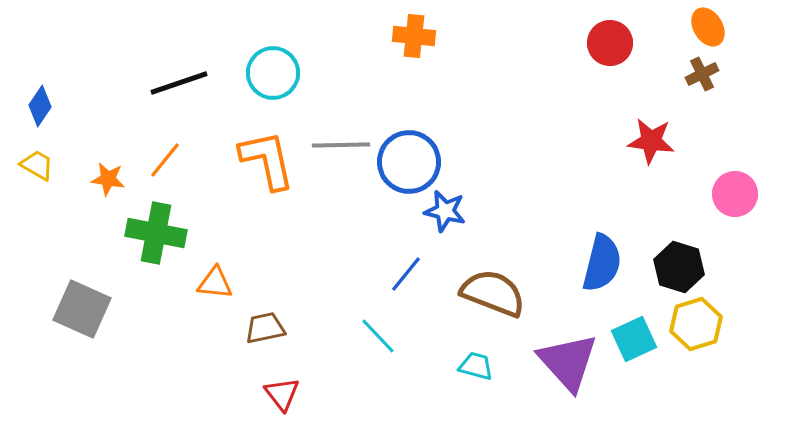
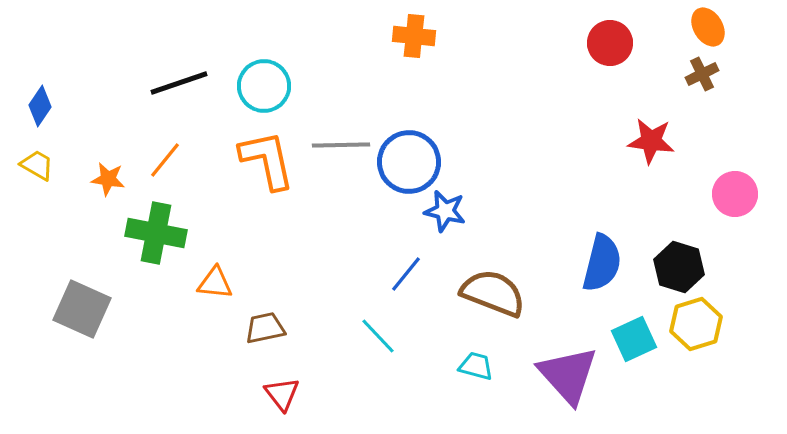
cyan circle: moved 9 px left, 13 px down
purple triangle: moved 13 px down
